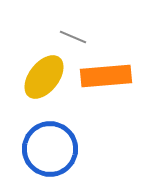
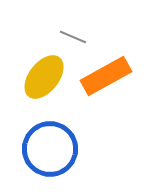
orange rectangle: rotated 24 degrees counterclockwise
